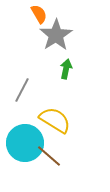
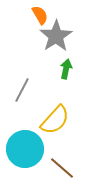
orange semicircle: moved 1 px right, 1 px down
gray star: moved 1 px down
yellow semicircle: rotated 100 degrees clockwise
cyan circle: moved 6 px down
brown line: moved 13 px right, 12 px down
